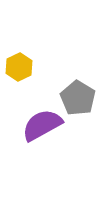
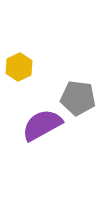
gray pentagon: rotated 24 degrees counterclockwise
